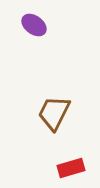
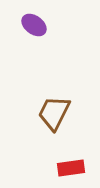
red rectangle: rotated 8 degrees clockwise
